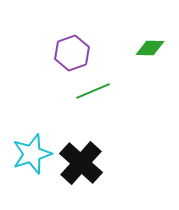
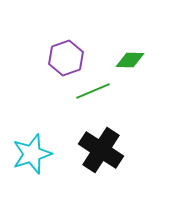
green diamond: moved 20 px left, 12 px down
purple hexagon: moved 6 px left, 5 px down
black cross: moved 20 px right, 13 px up; rotated 9 degrees counterclockwise
